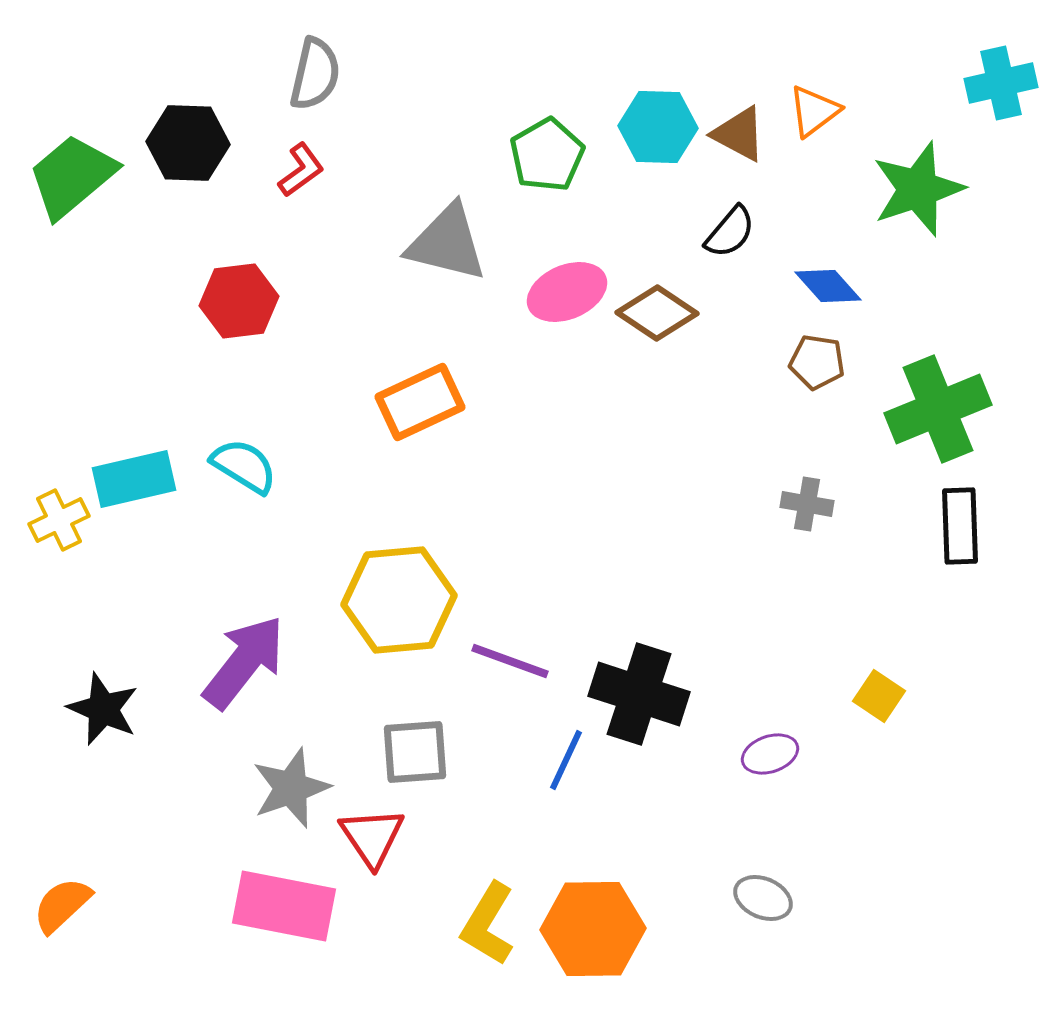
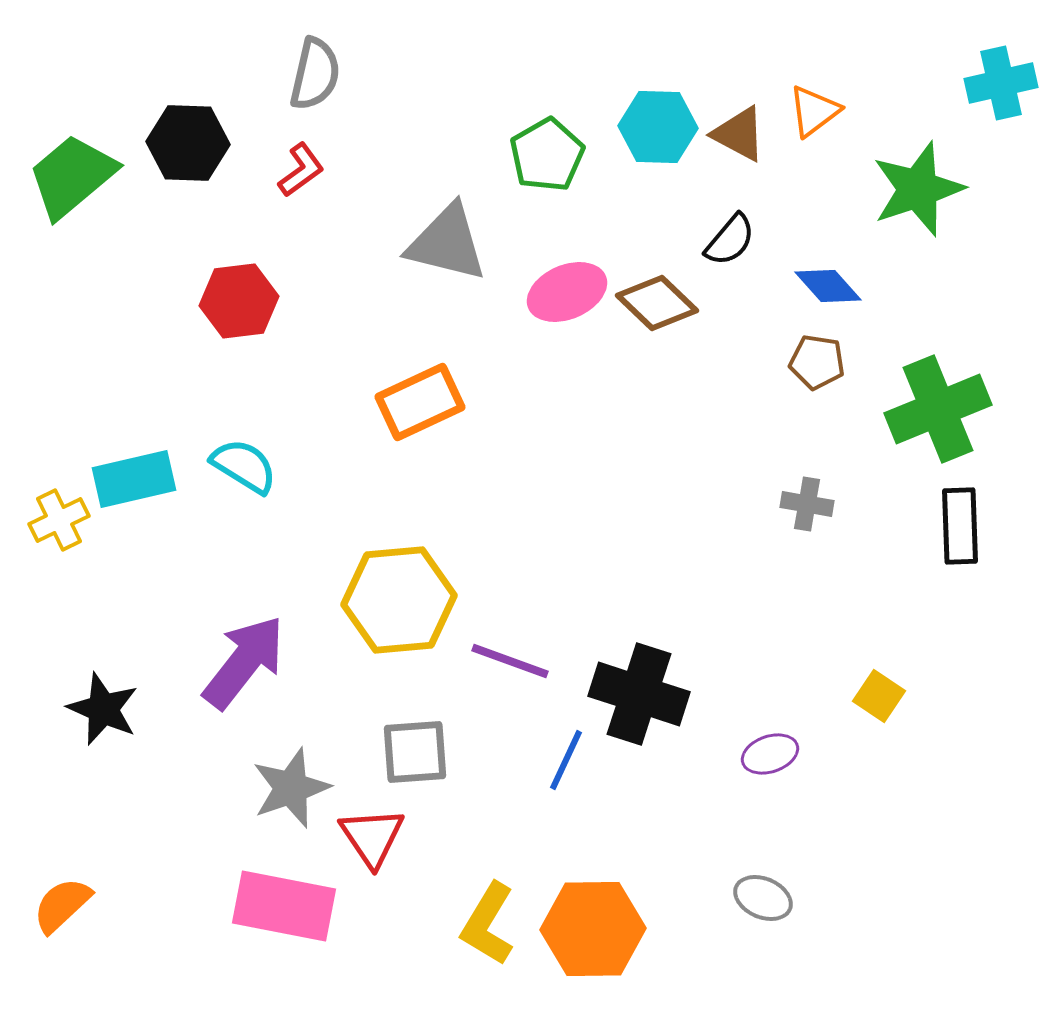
black semicircle: moved 8 px down
brown diamond: moved 10 px up; rotated 10 degrees clockwise
